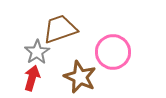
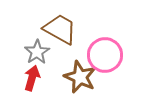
brown trapezoid: rotated 48 degrees clockwise
pink circle: moved 8 px left, 3 px down
